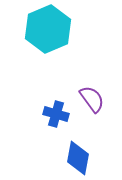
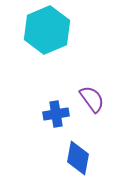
cyan hexagon: moved 1 px left, 1 px down
blue cross: rotated 25 degrees counterclockwise
